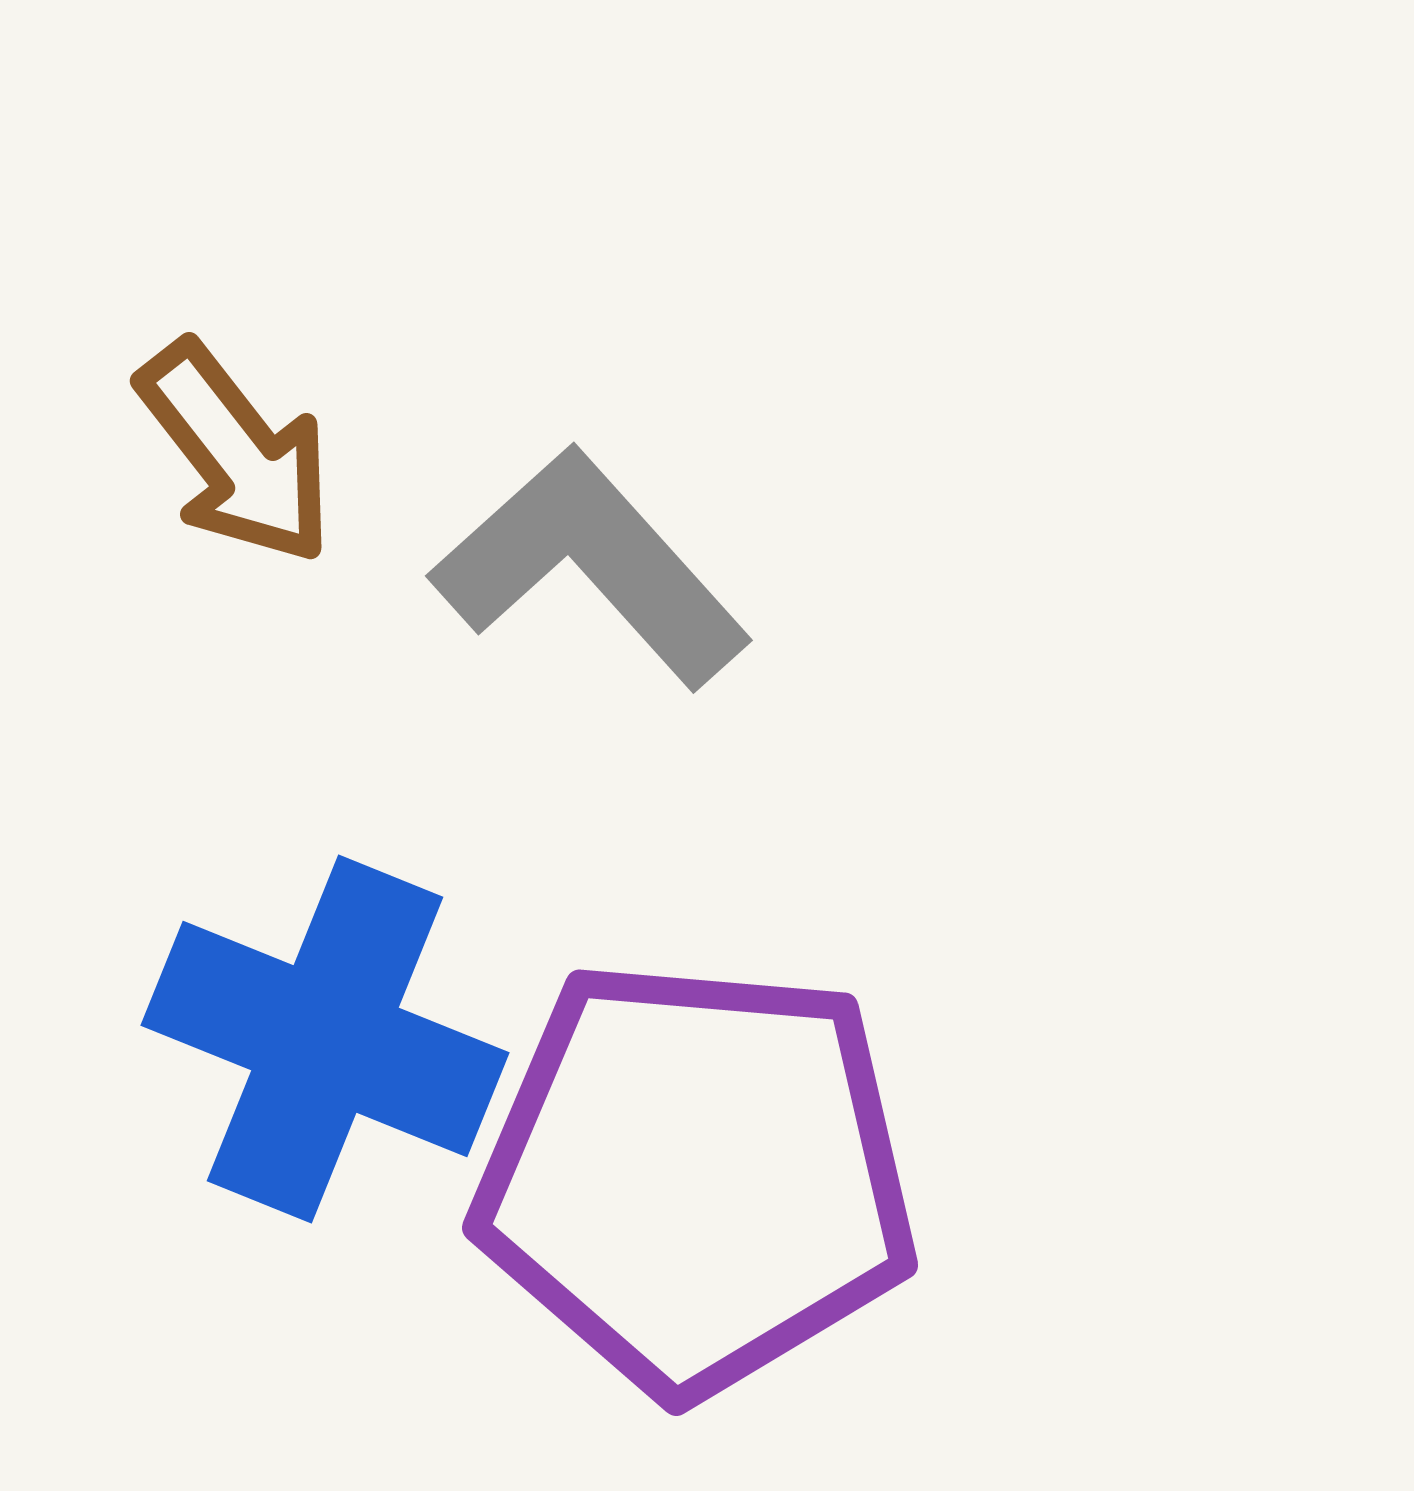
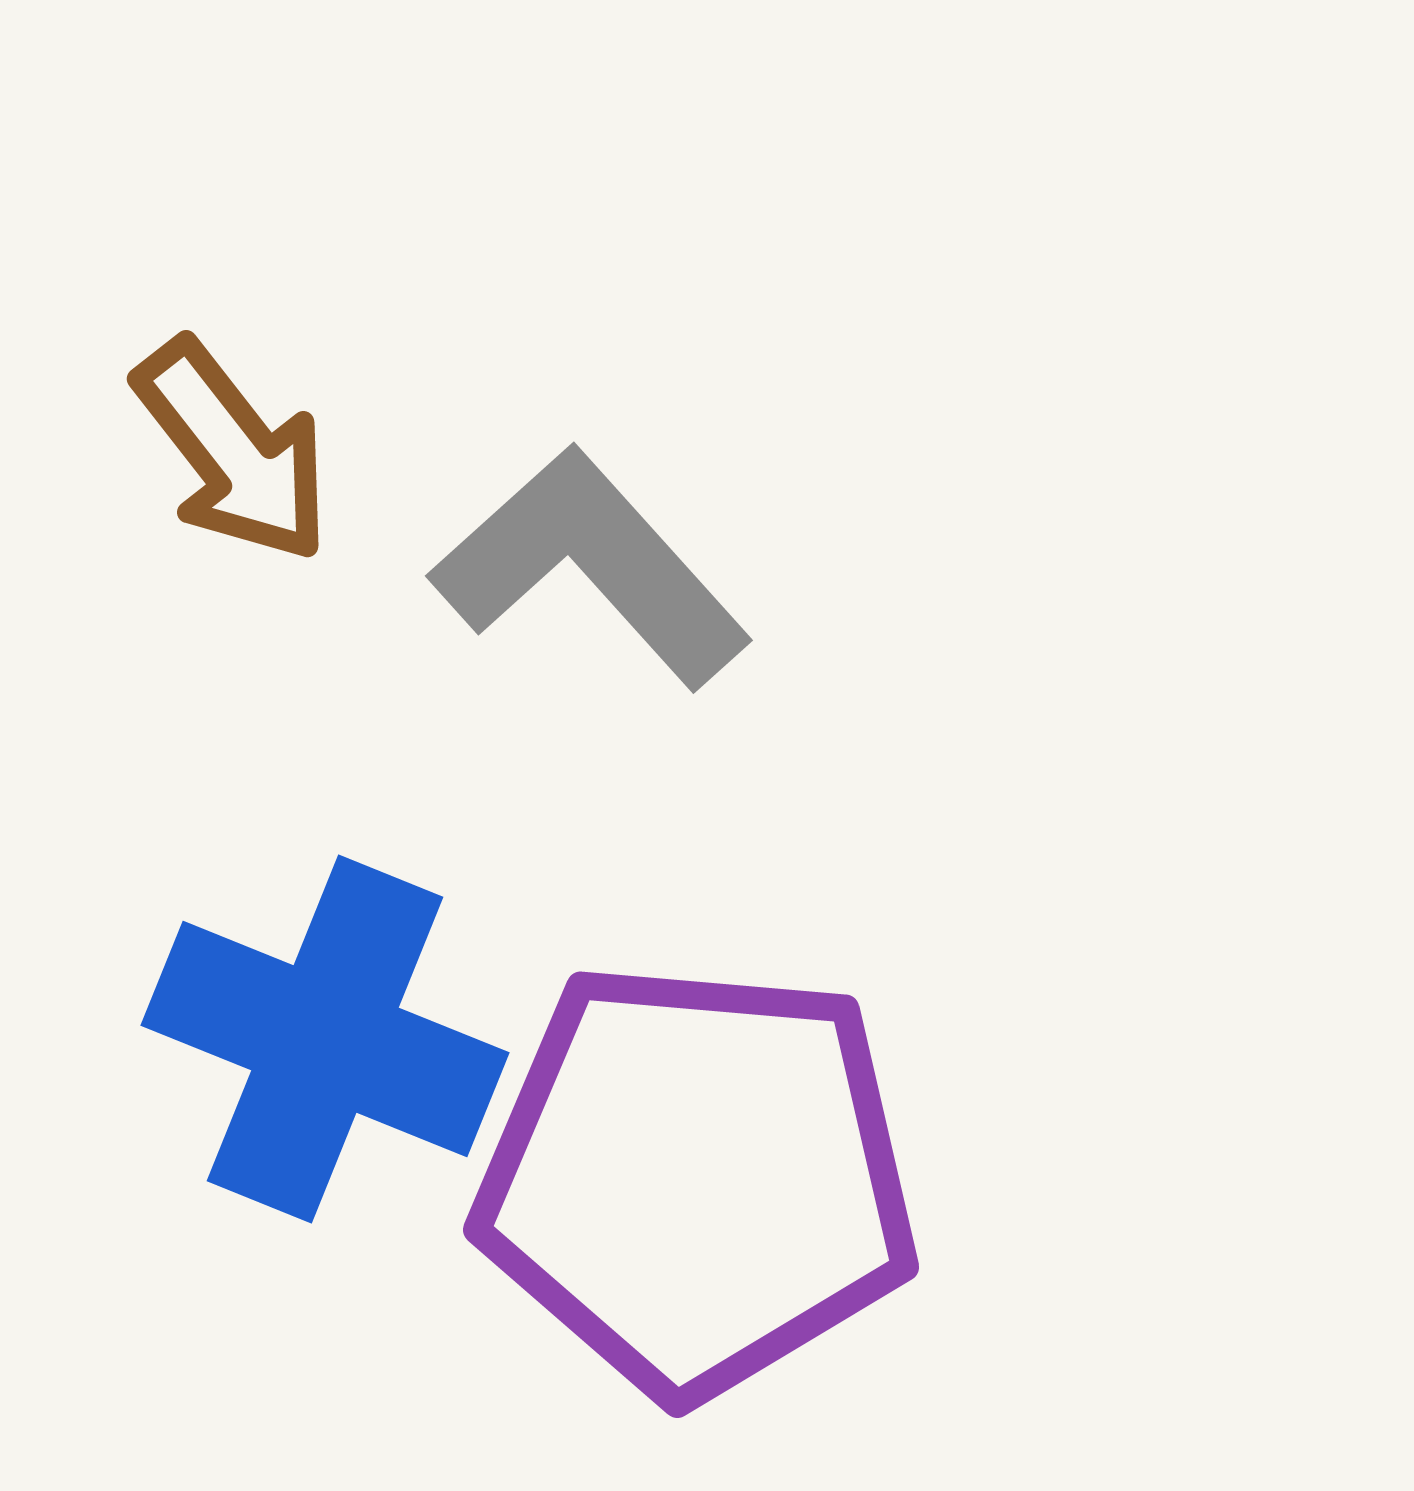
brown arrow: moved 3 px left, 2 px up
purple pentagon: moved 1 px right, 2 px down
